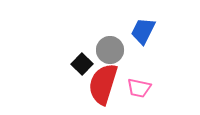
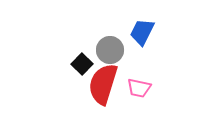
blue trapezoid: moved 1 px left, 1 px down
